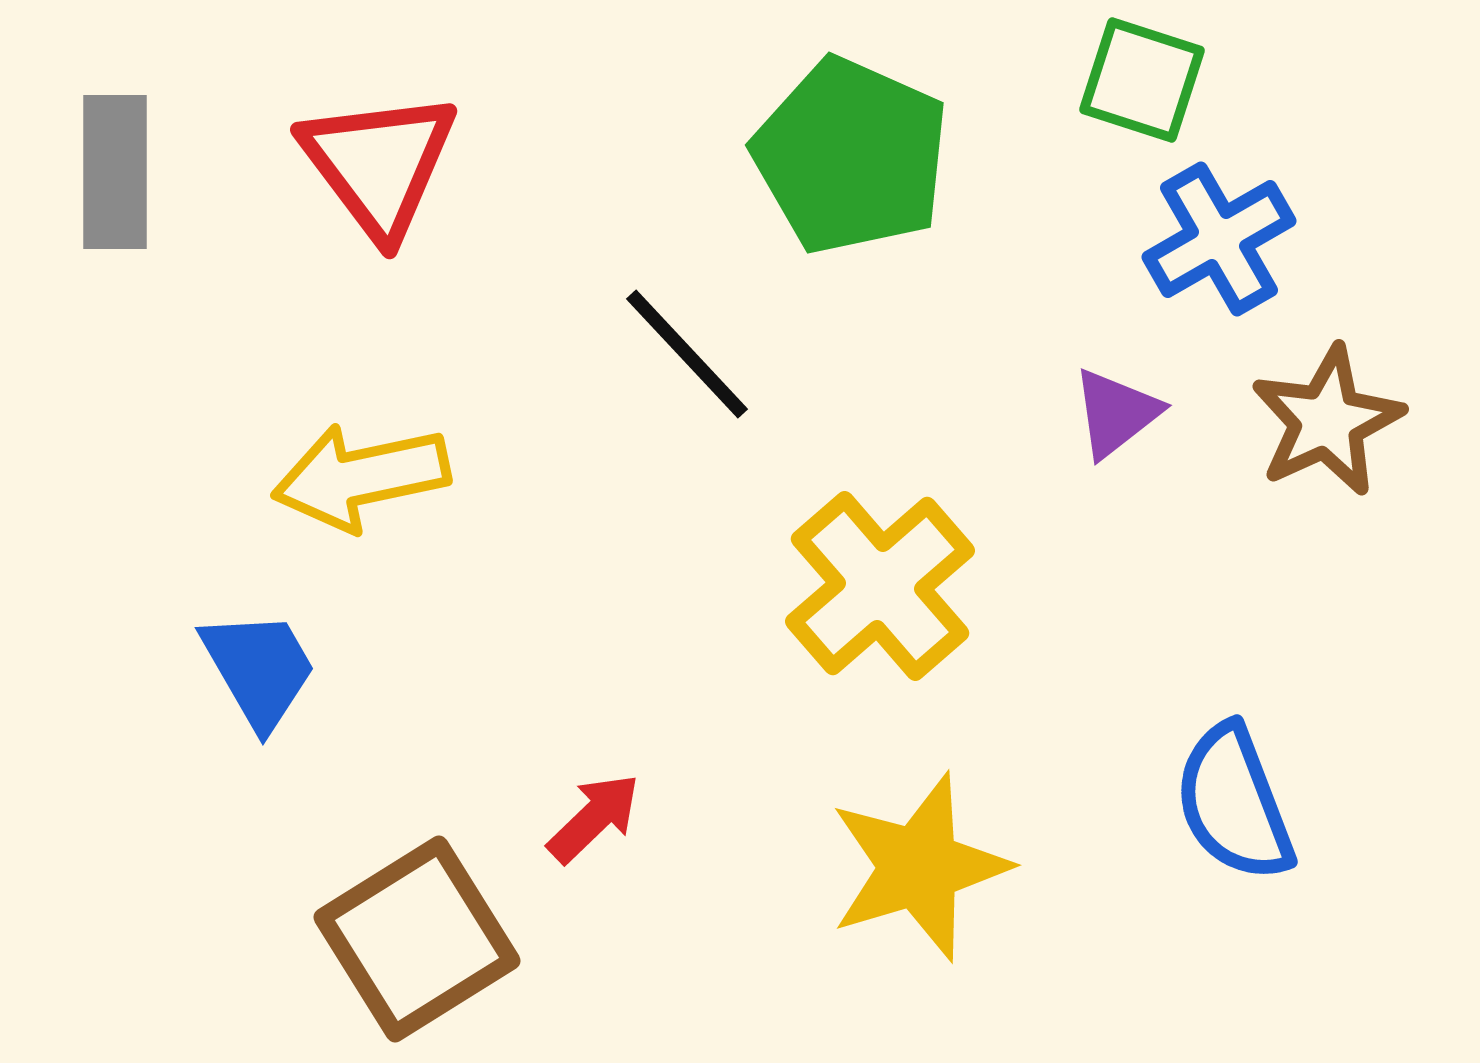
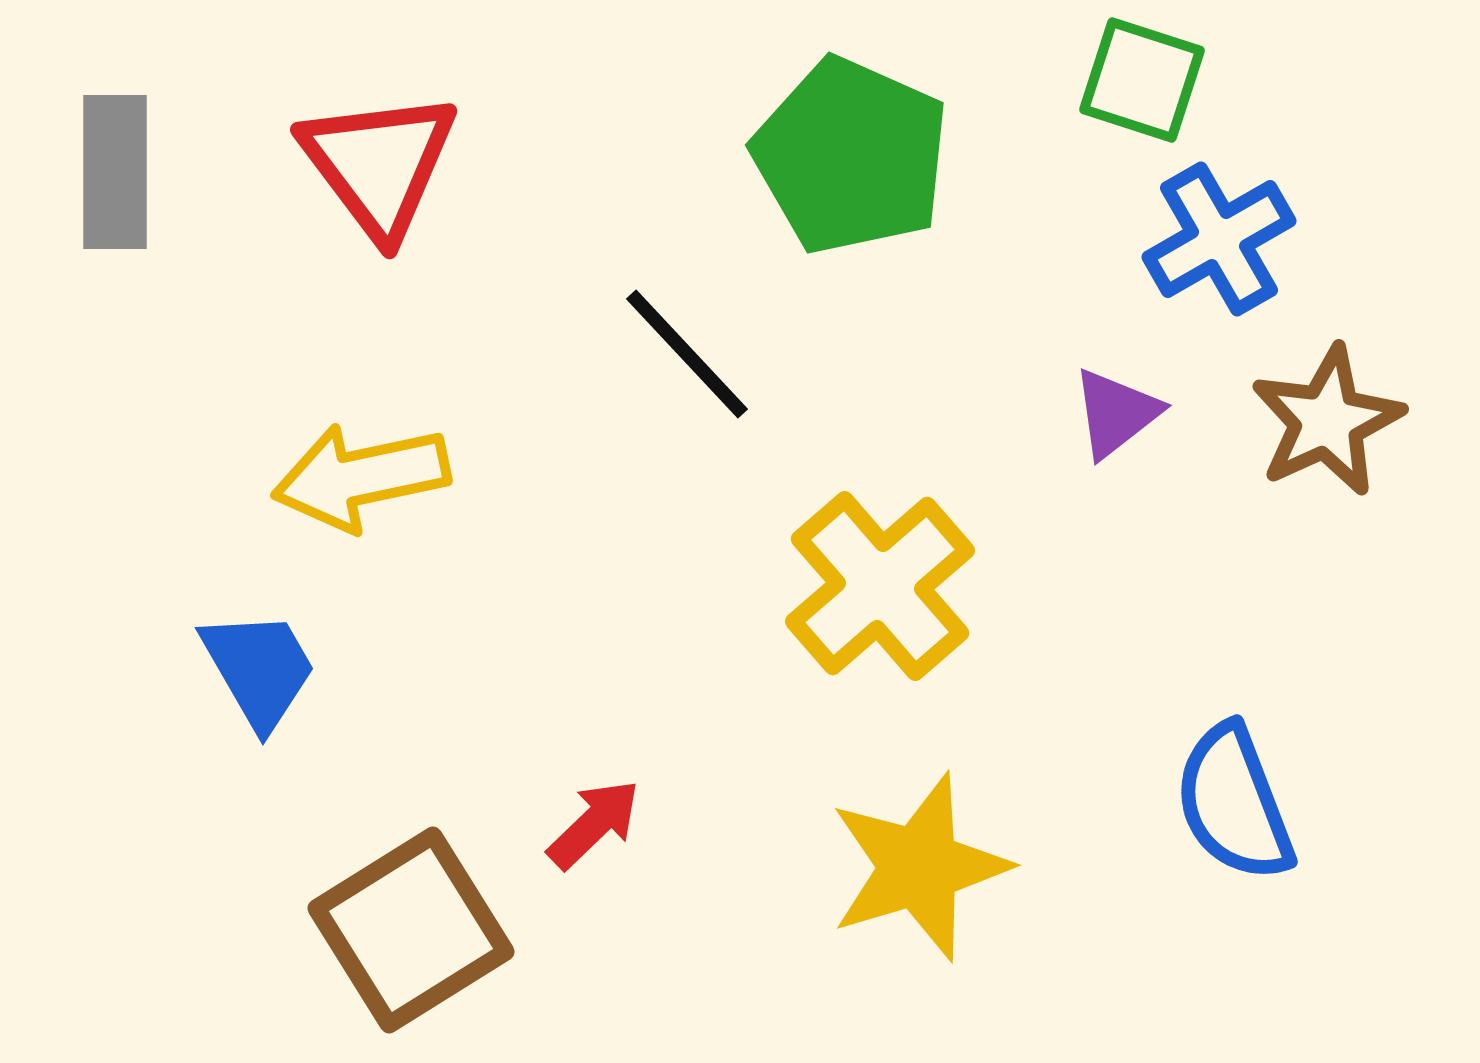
red arrow: moved 6 px down
brown square: moved 6 px left, 9 px up
